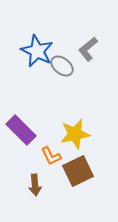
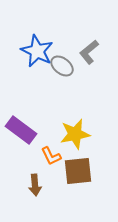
gray L-shape: moved 1 px right, 3 px down
purple rectangle: rotated 8 degrees counterclockwise
brown square: rotated 20 degrees clockwise
